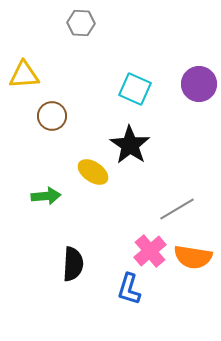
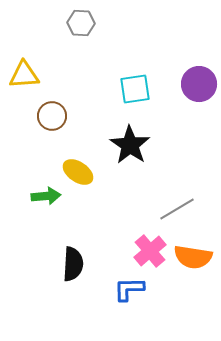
cyan square: rotated 32 degrees counterclockwise
yellow ellipse: moved 15 px left
blue L-shape: rotated 72 degrees clockwise
